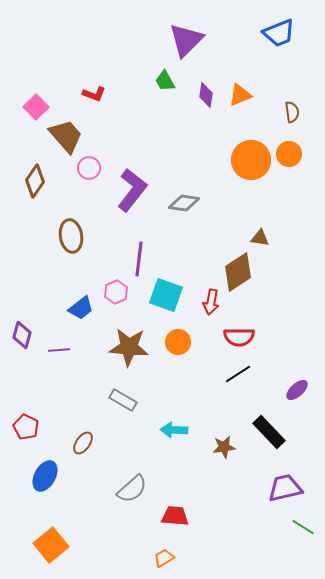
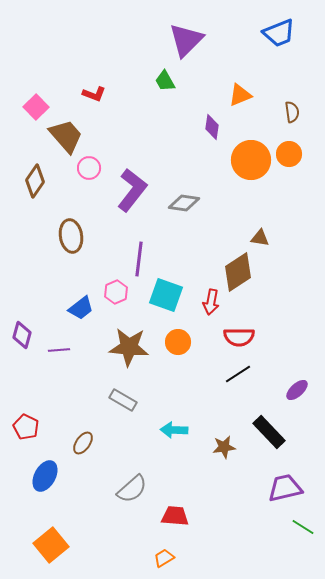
purple diamond at (206, 95): moved 6 px right, 32 px down
